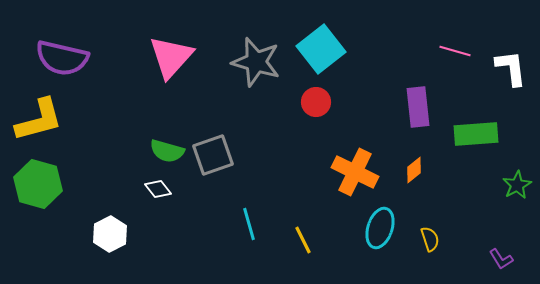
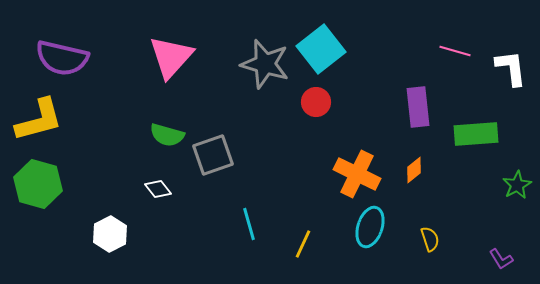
gray star: moved 9 px right, 2 px down
green semicircle: moved 16 px up
orange cross: moved 2 px right, 2 px down
cyan ellipse: moved 10 px left, 1 px up
yellow line: moved 4 px down; rotated 52 degrees clockwise
